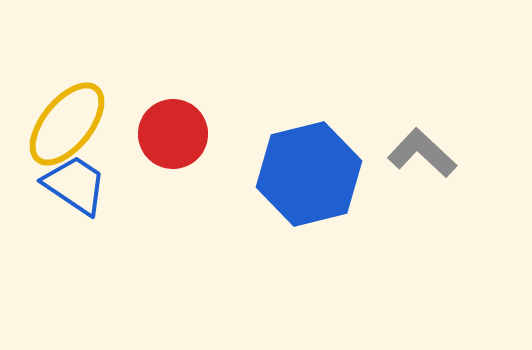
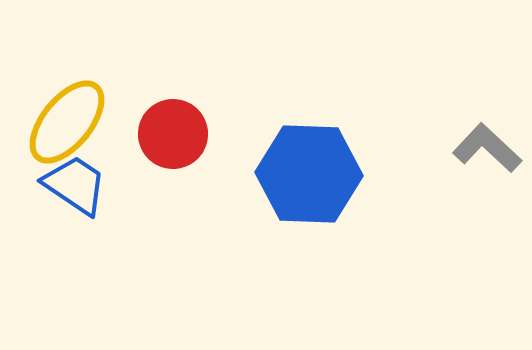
yellow ellipse: moved 2 px up
gray L-shape: moved 65 px right, 5 px up
blue hexagon: rotated 16 degrees clockwise
